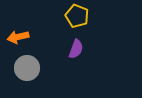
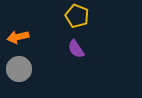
purple semicircle: rotated 126 degrees clockwise
gray circle: moved 8 px left, 1 px down
